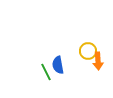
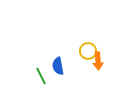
blue semicircle: moved 1 px down
green line: moved 5 px left, 4 px down
